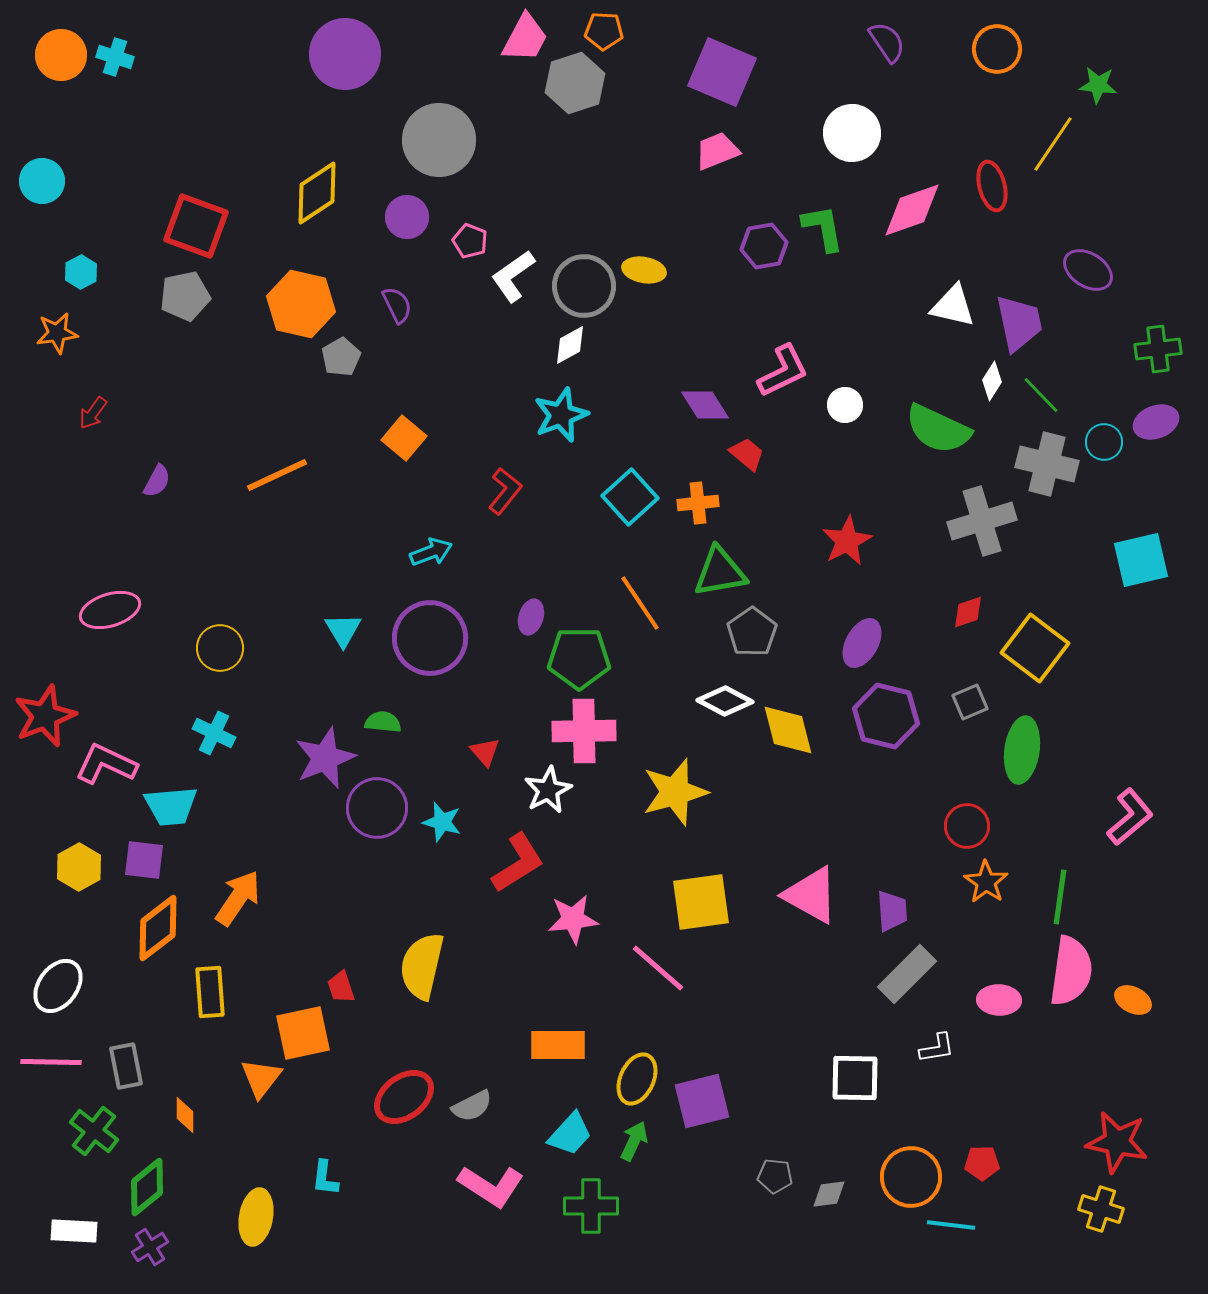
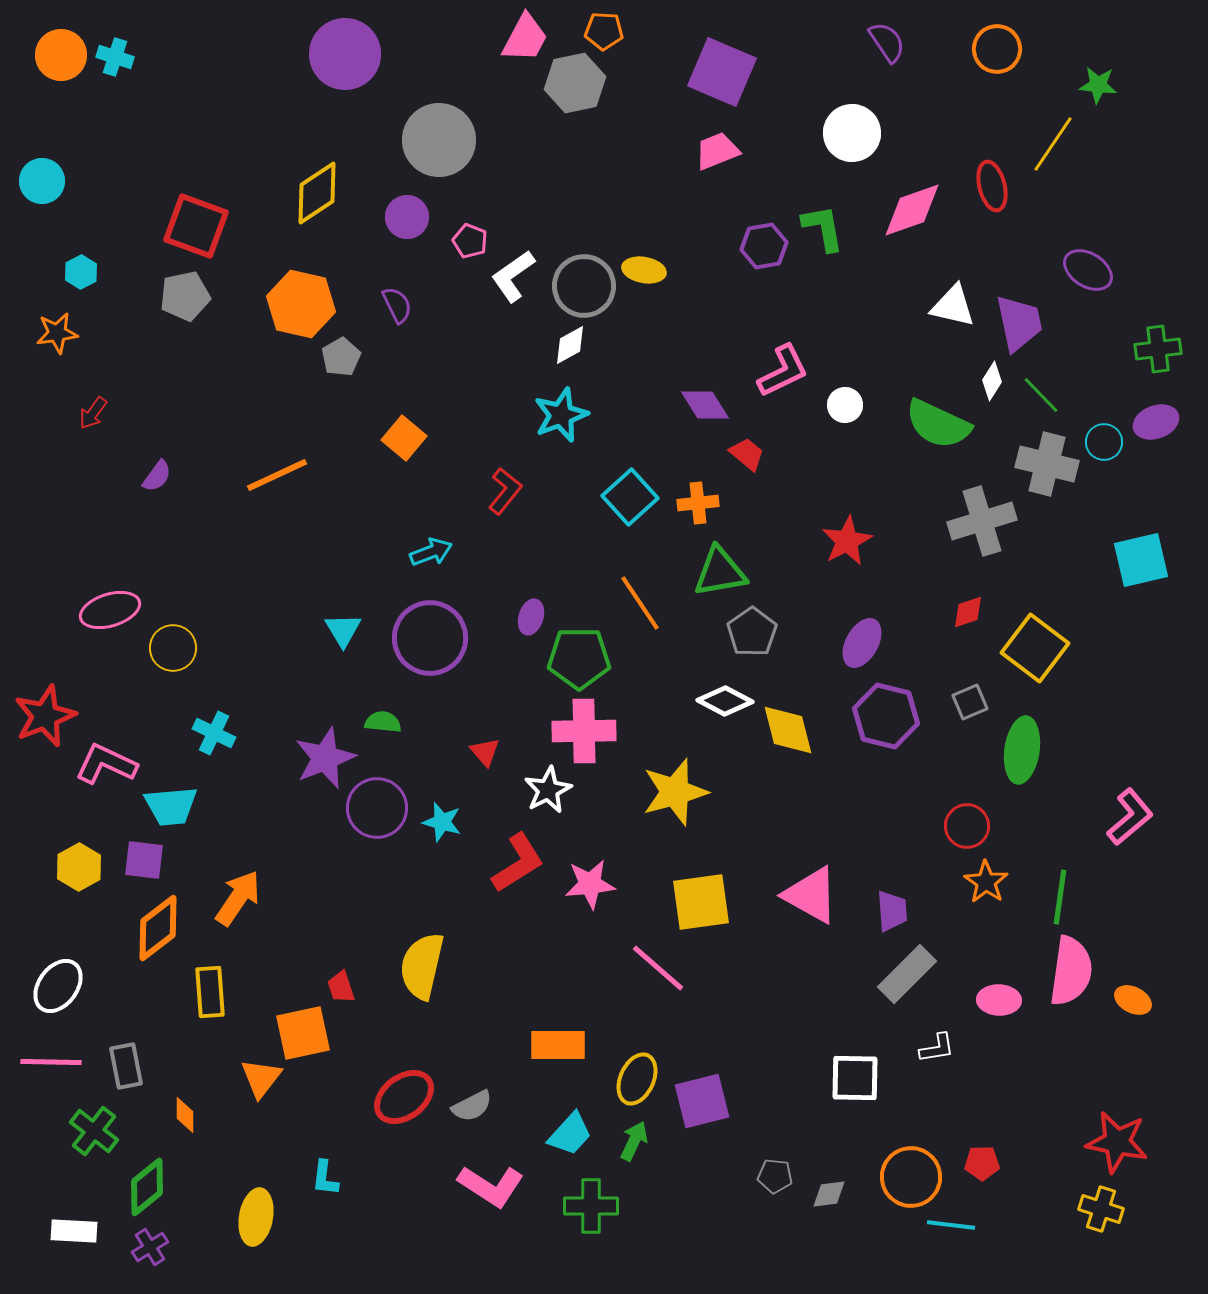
gray hexagon at (575, 83): rotated 6 degrees clockwise
green semicircle at (938, 429): moved 5 px up
purple semicircle at (157, 481): moved 5 px up; rotated 8 degrees clockwise
yellow circle at (220, 648): moved 47 px left
pink star at (573, 919): moved 17 px right, 35 px up
